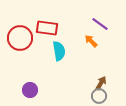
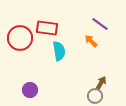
gray circle: moved 4 px left
